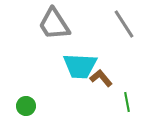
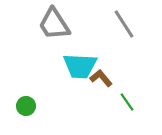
green line: rotated 24 degrees counterclockwise
